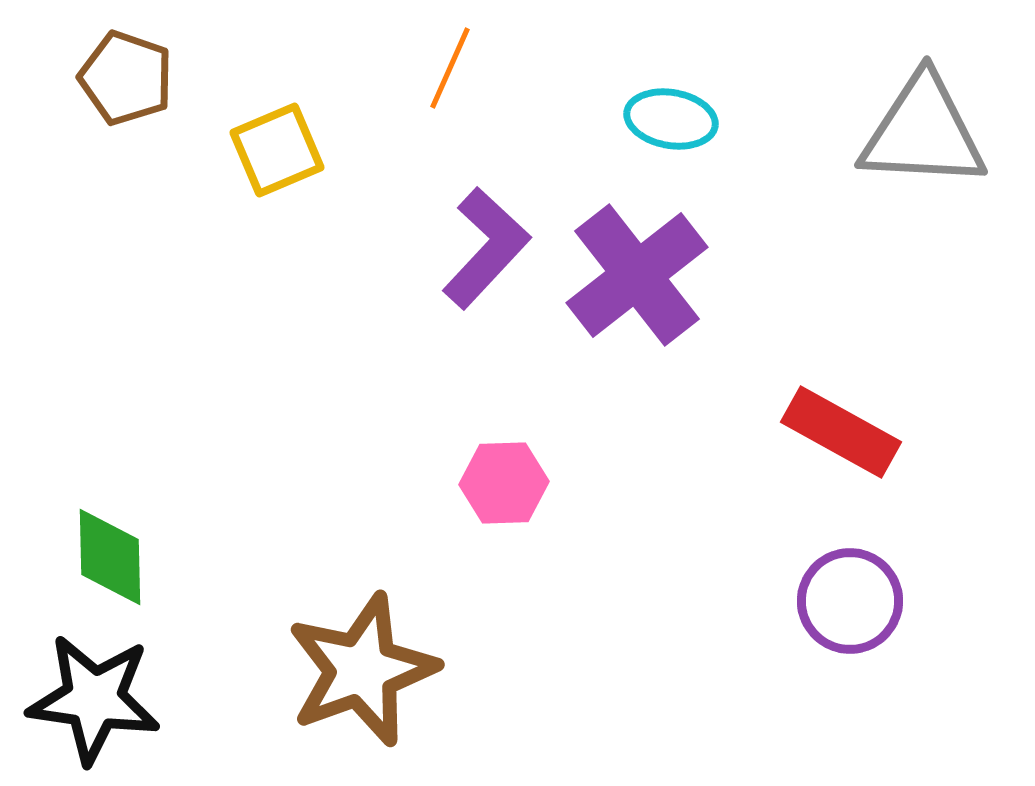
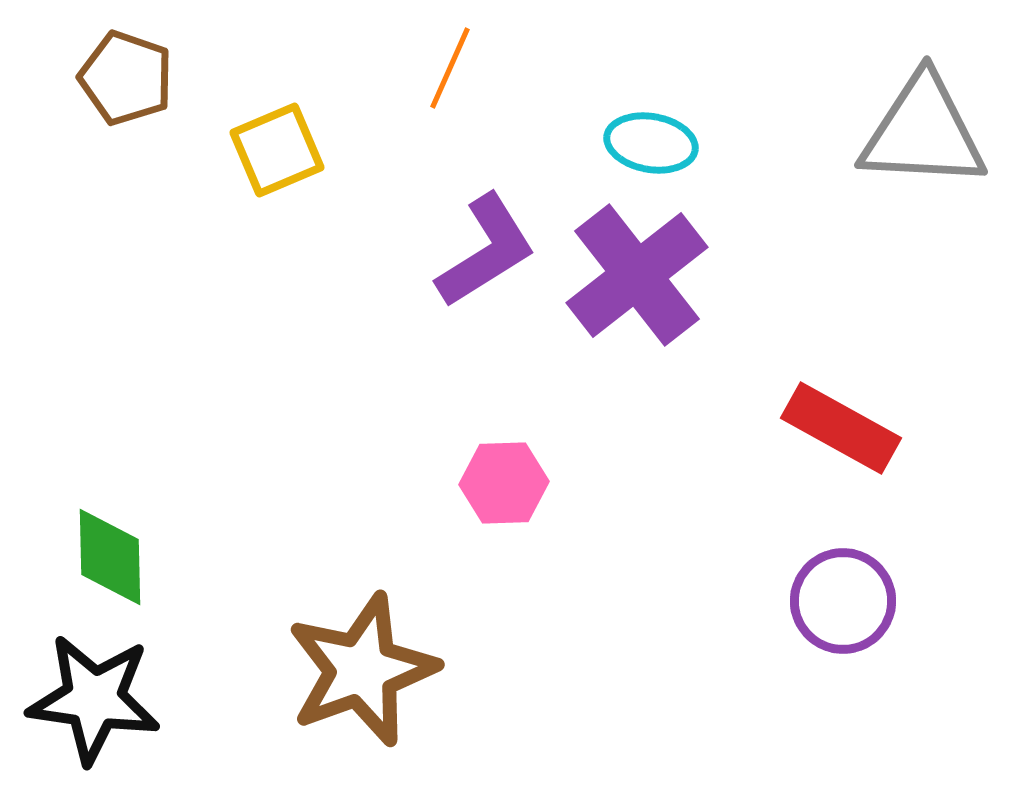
cyan ellipse: moved 20 px left, 24 px down
purple L-shape: moved 3 px down; rotated 15 degrees clockwise
red rectangle: moved 4 px up
purple circle: moved 7 px left
